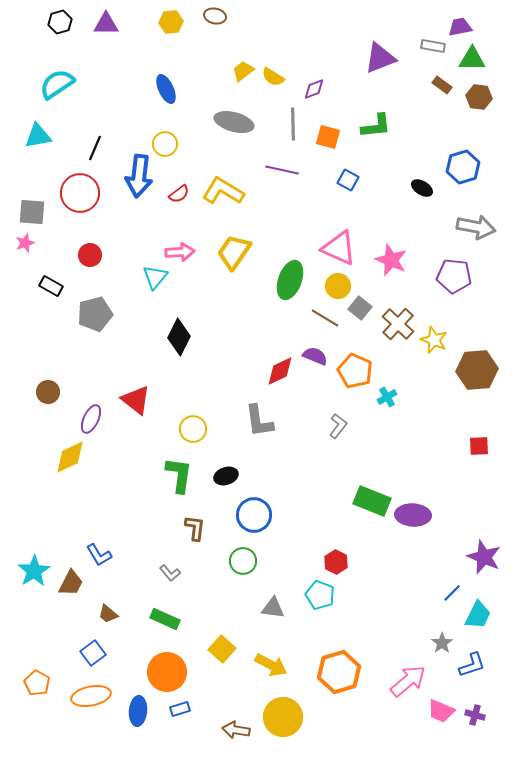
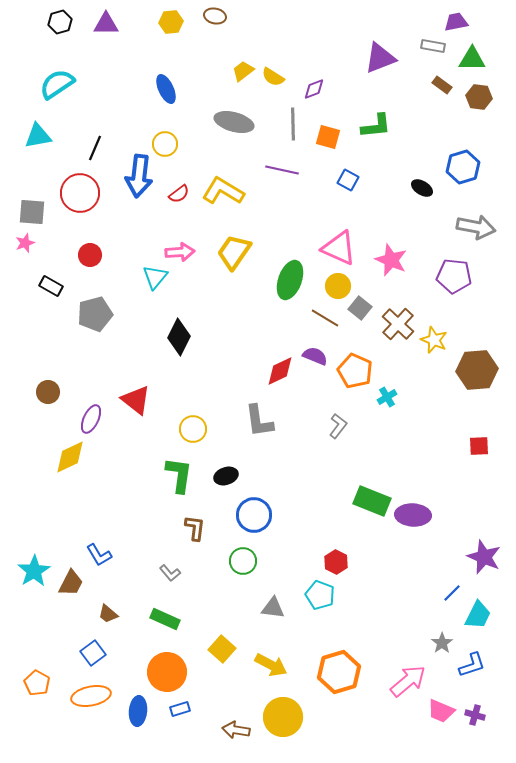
purple trapezoid at (460, 27): moved 4 px left, 5 px up
